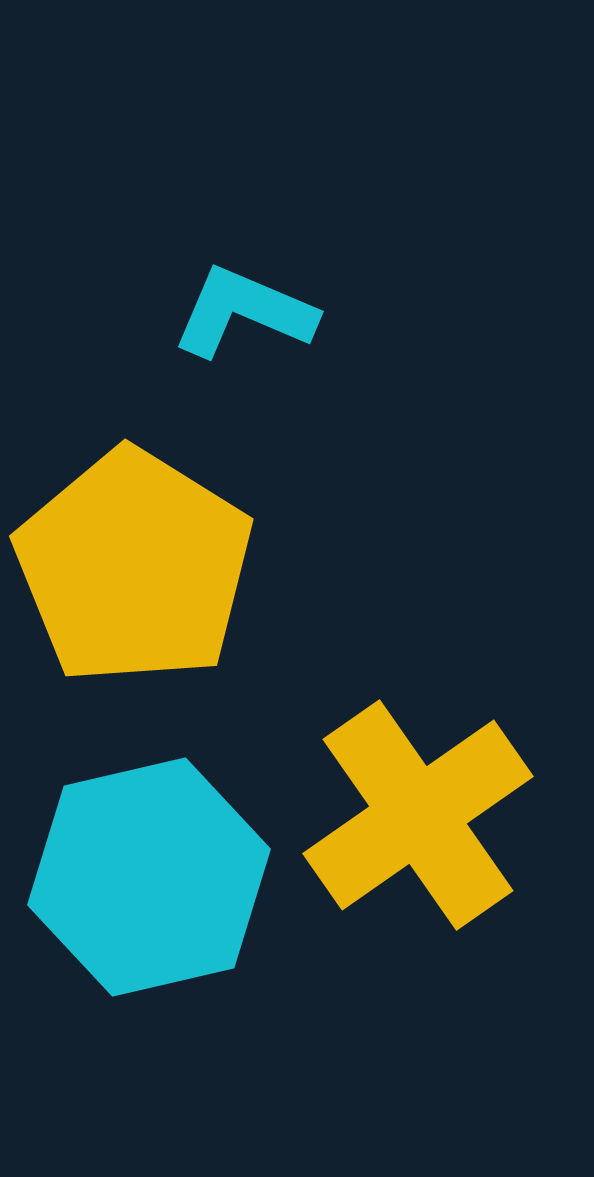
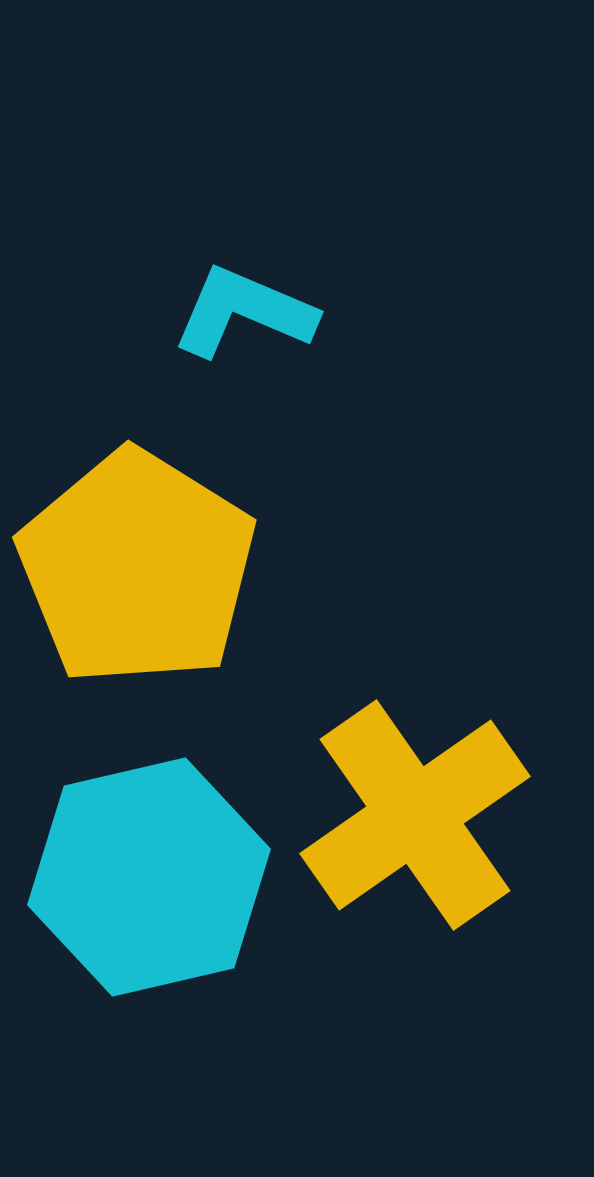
yellow pentagon: moved 3 px right, 1 px down
yellow cross: moved 3 px left
